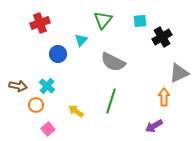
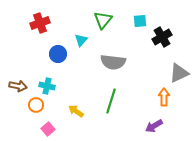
gray semicircle: rotated 20 degrees counterclockwise
cyan cross: rotated 28 degrees counterclockwise
